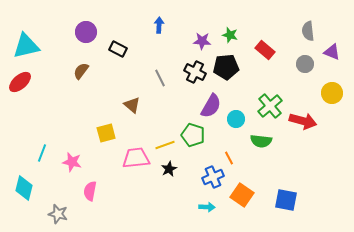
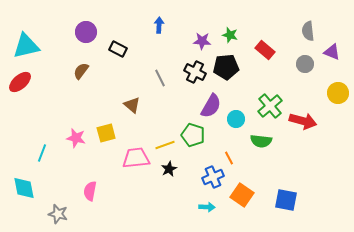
yellow circle: moved 6 px right
pink star: moved 4 px right, 24 px up
cyan diamond: rotated 25 degrees counterclockwise
